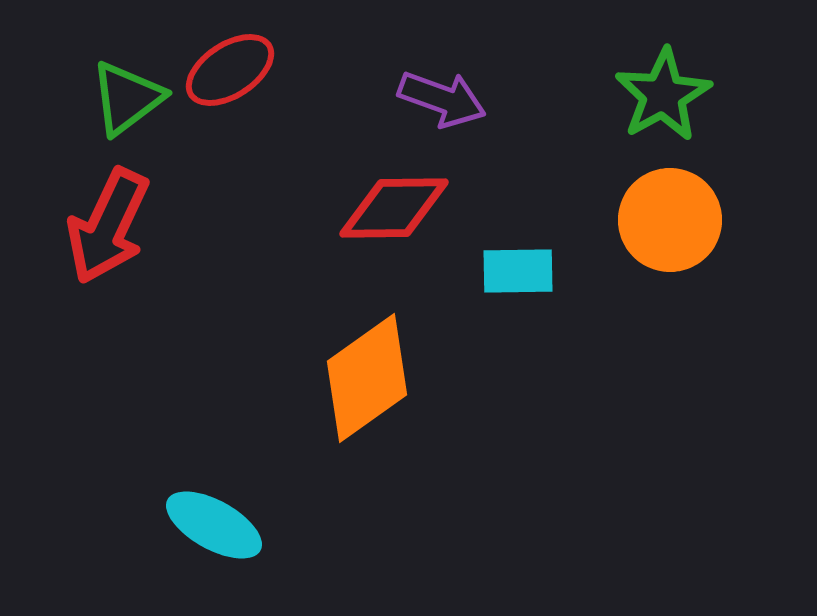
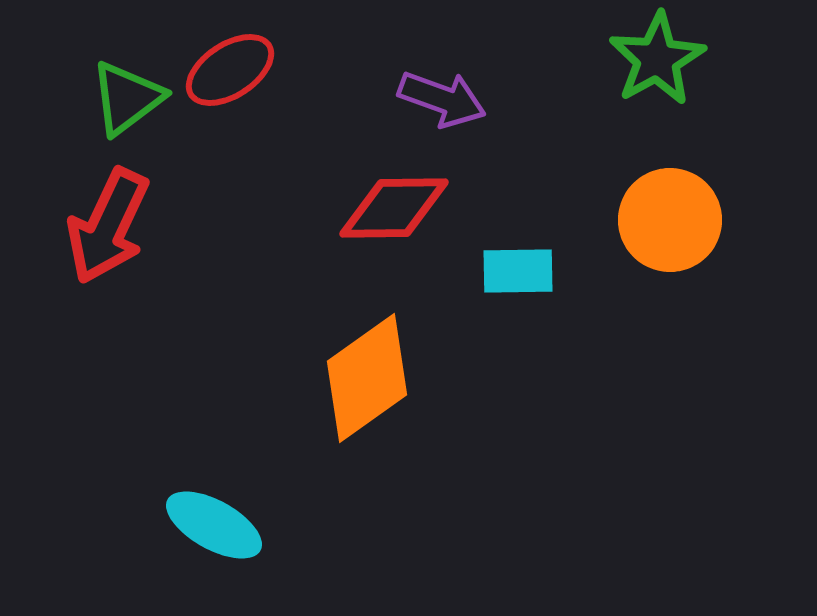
green star: moved 6 px left, 36 px up
